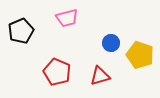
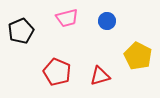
blue circle: moved 4 px left, 22 px up
yellow pentagon: moved 2 px left, 1 px down; rotated 8 degrees clockwise
